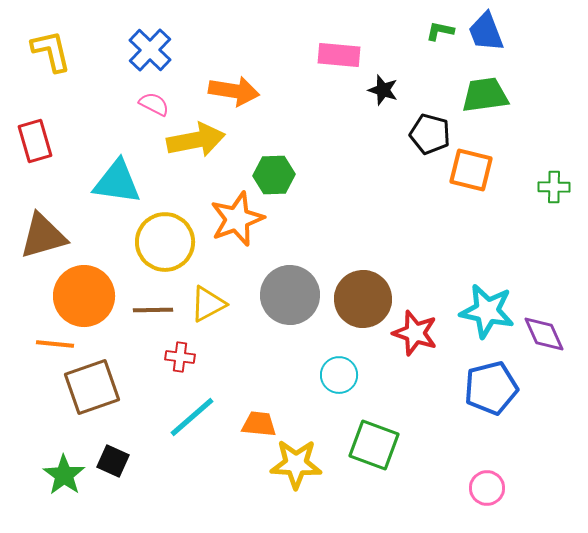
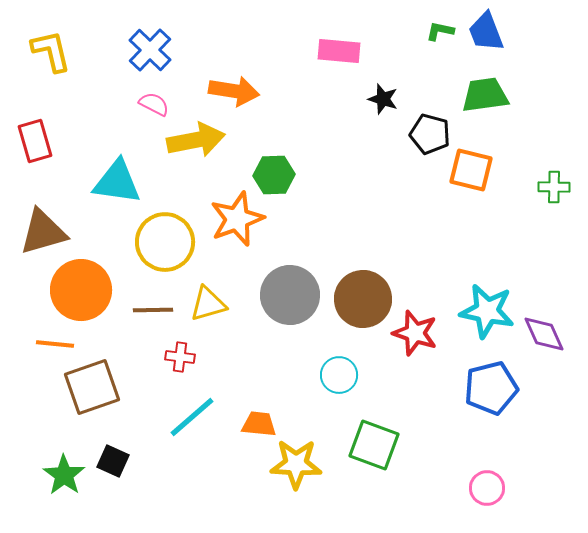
pink rectangle: moved 4 px up
black star: moved 9 px down
brown triangle: moved 4 px up
orange circle: moved 3 px left, 6 px up
yellow triangle: rotated 12 degrees clockwise
